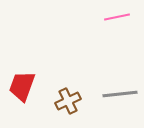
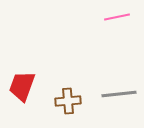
gray line: moved 1 px left
brown cross: rotated 20 degrees clockwise
